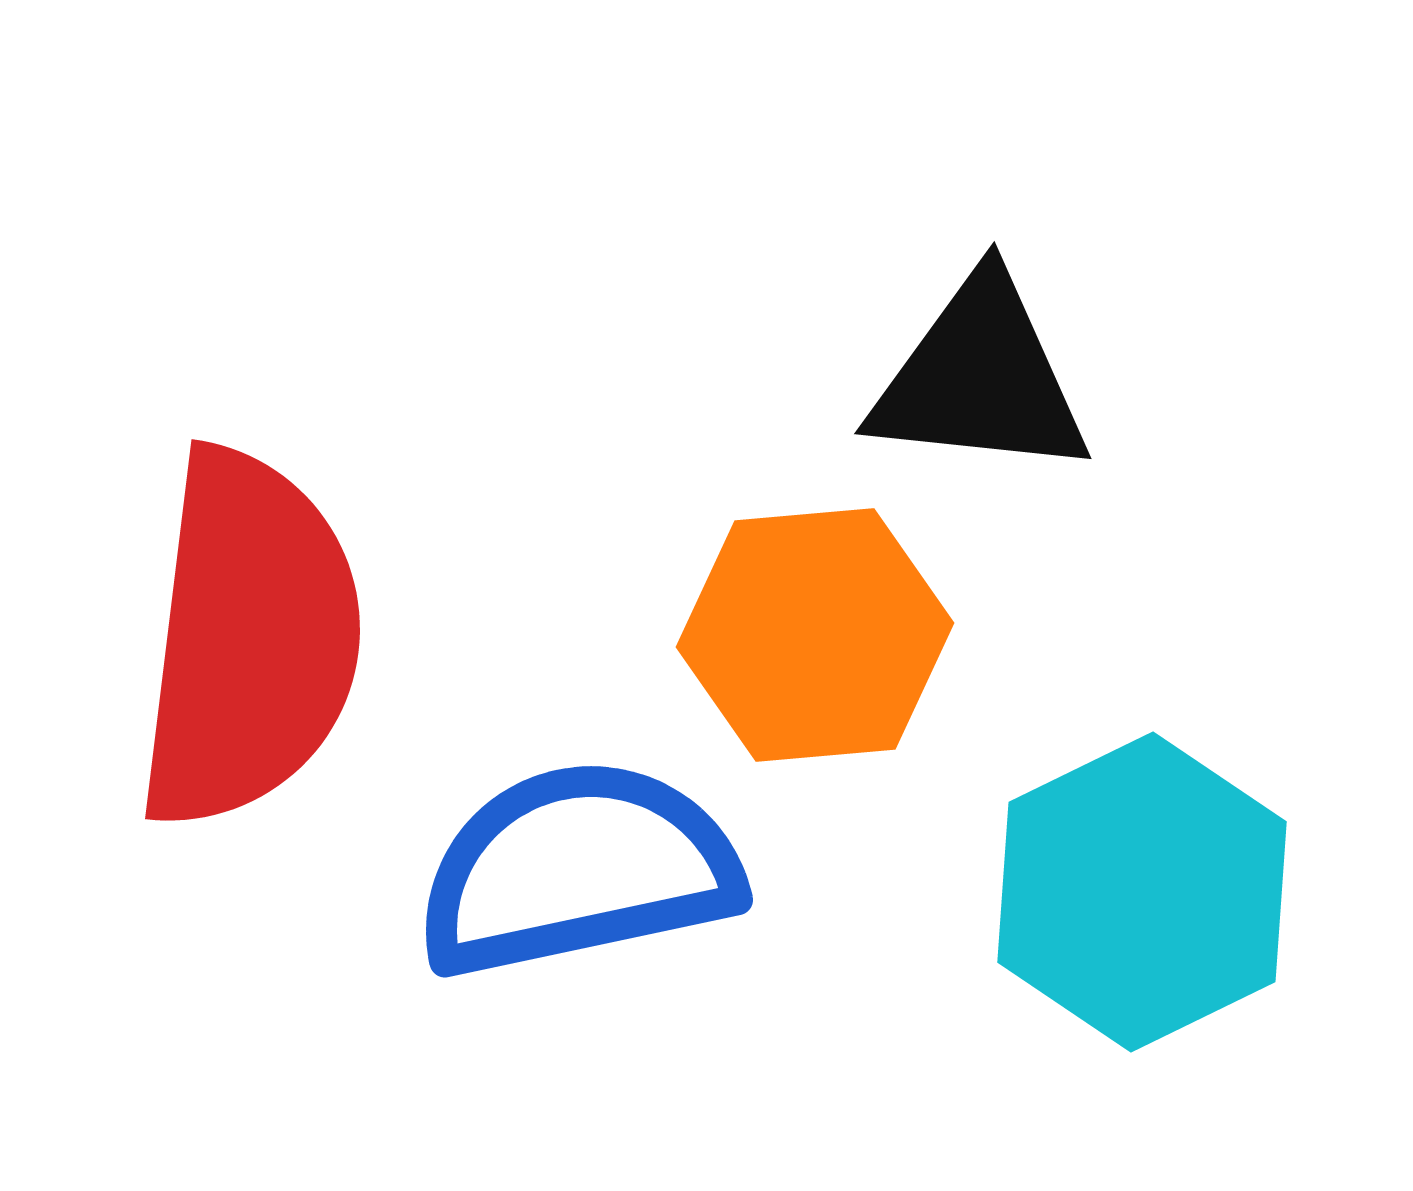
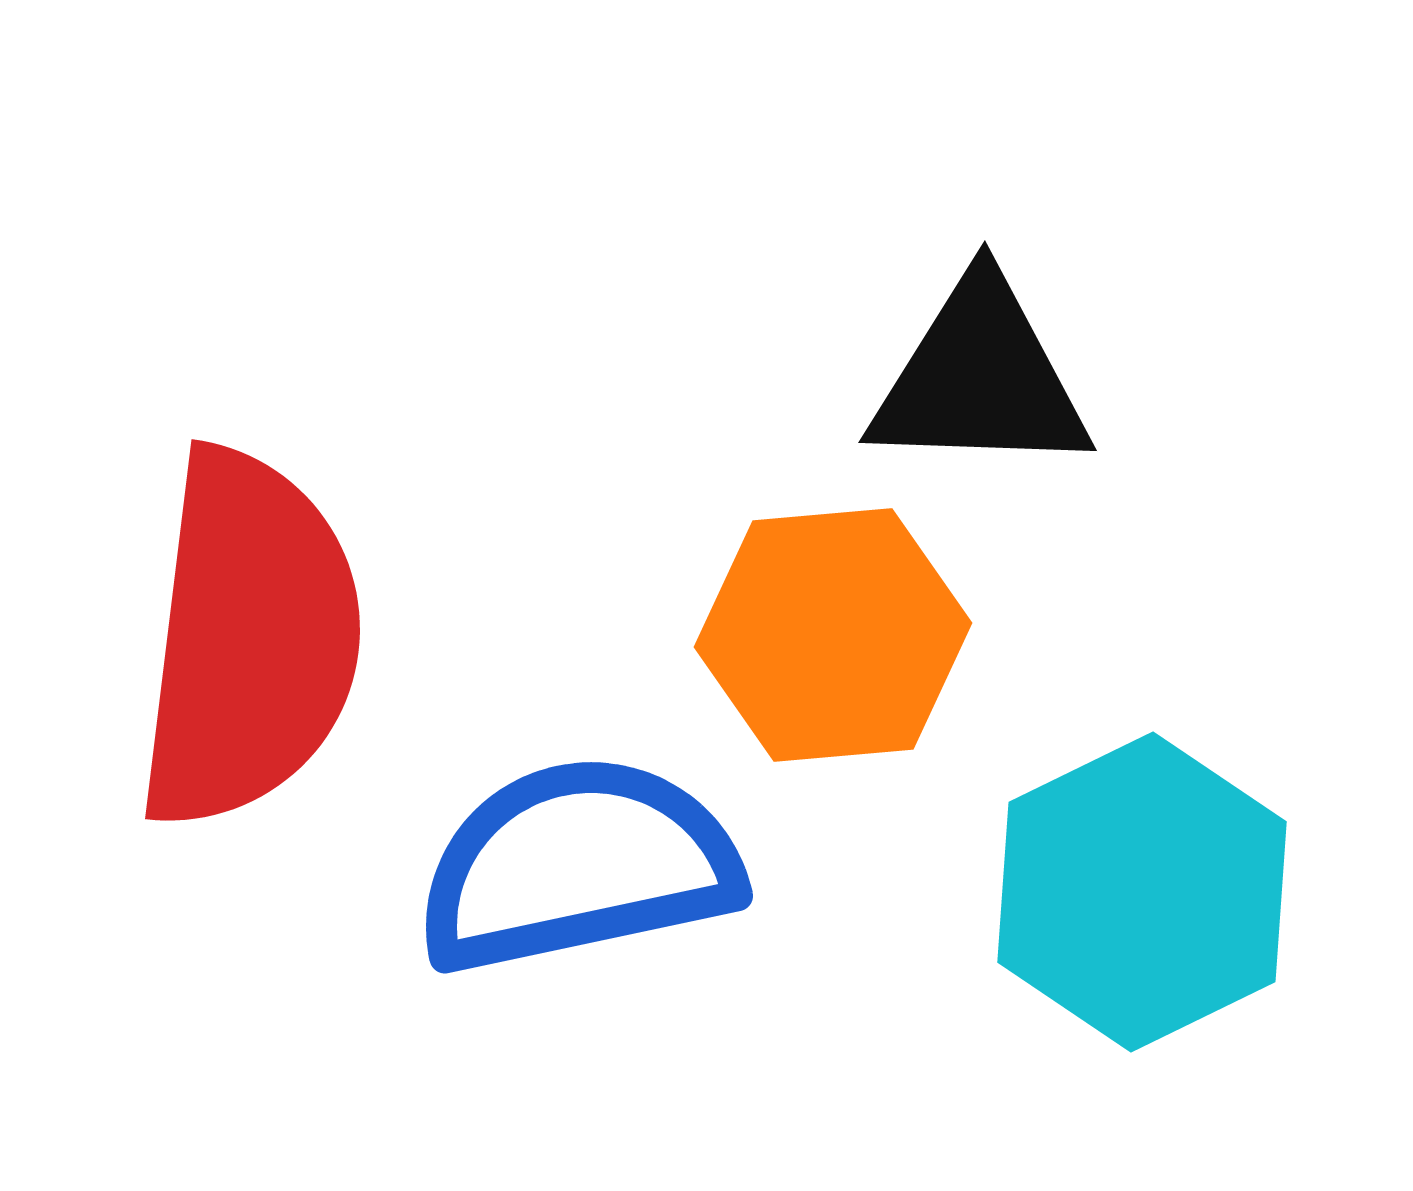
black triangle: rotated 4 degrees counterclockwise
orange hexagon: moved 18 px right
blue semicircle: moved 4 px up
